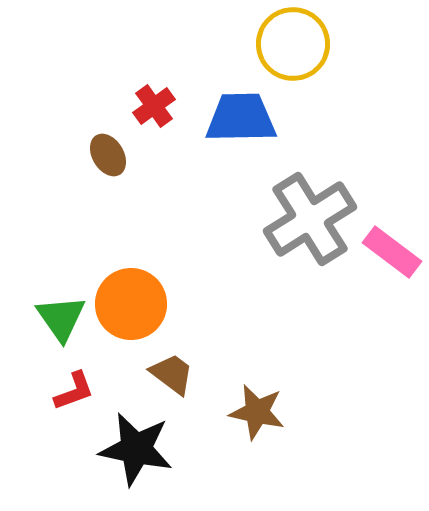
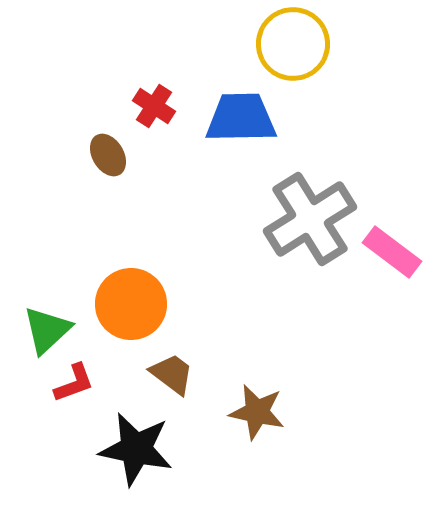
red cross: rotated 21 degrees counterclockwise
green triangle: moved 14 px left, 12 px down; rotated 22 degrees clockwise
red L-shape: moved 8 px up
